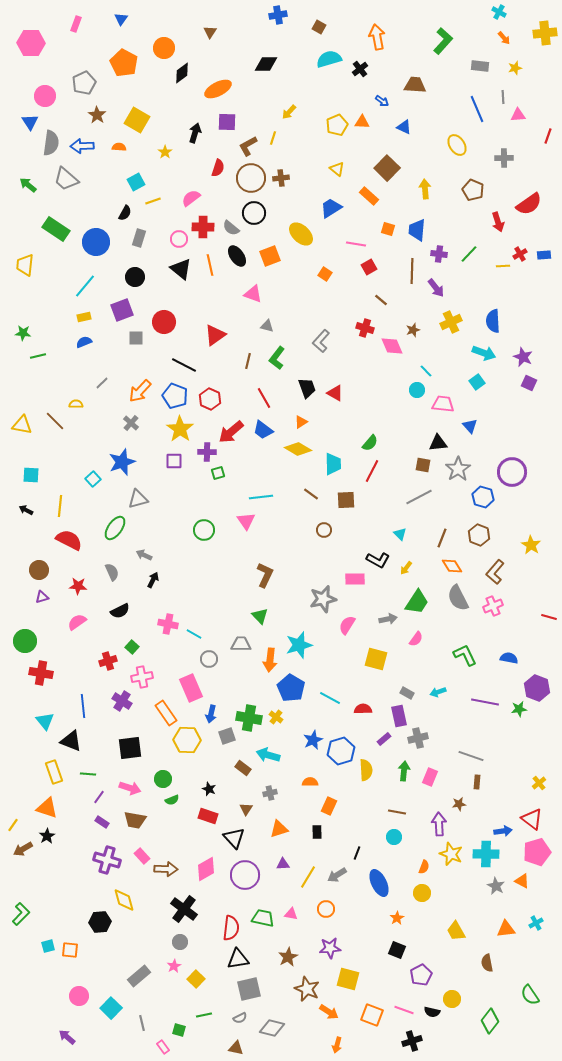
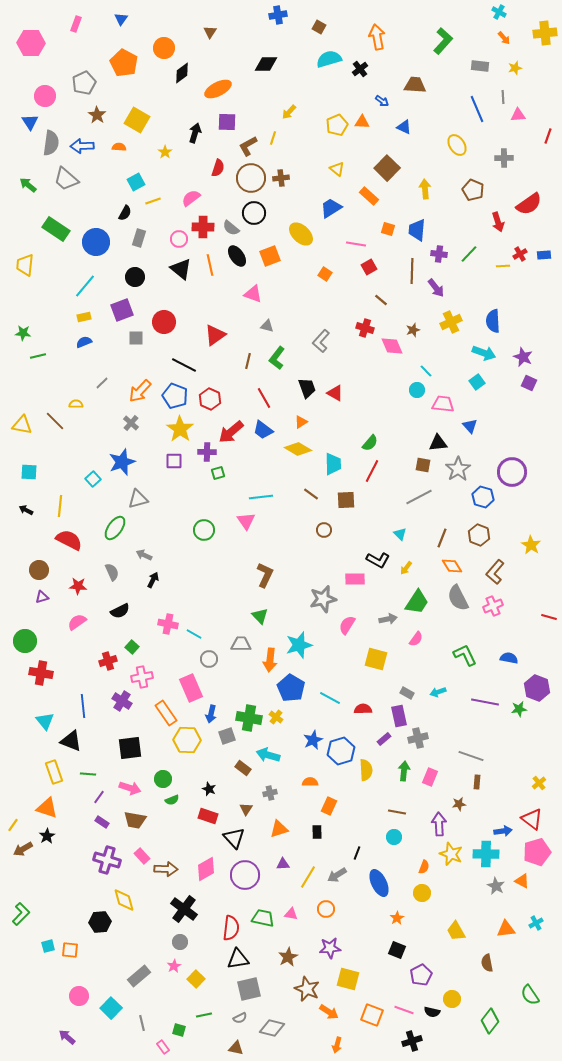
cyan square at (31, 475): moved 2 px left, 3 px up
